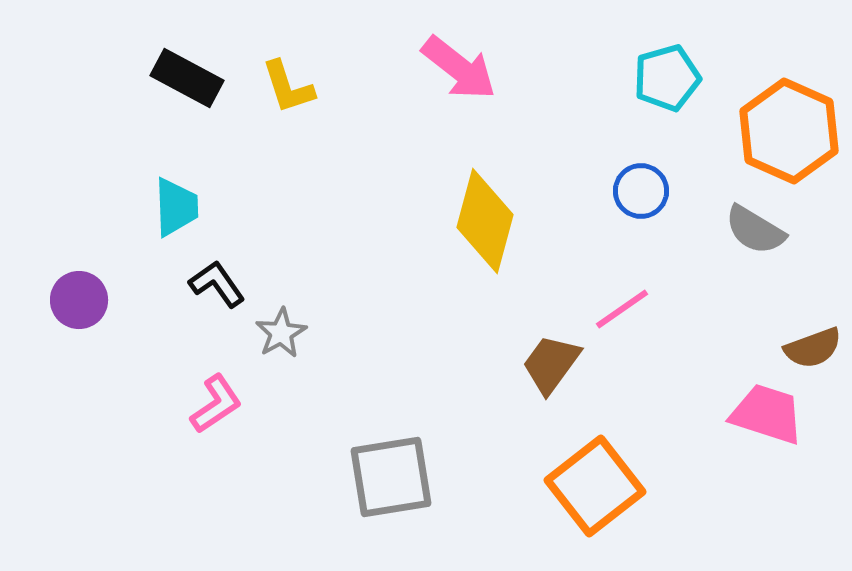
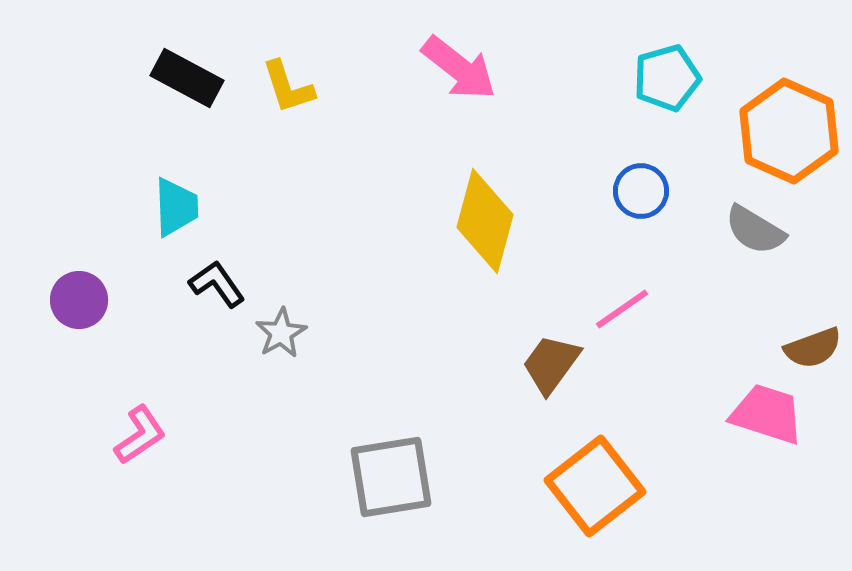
pink L-shape: moved 76 px left, 31 px down
